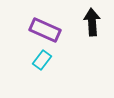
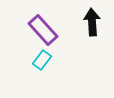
purple rectangle: moved 2 px left; rotated 24 degrees clockwise
